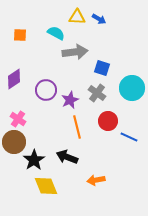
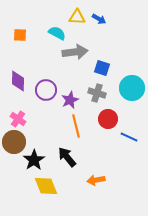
cyan semicircle: moved 1 px right
purple diamond: moved 4 px right, 2 px down; rotated 55 degrees counterclockwise
gray cross: rotated 18 degrees counterclockwise
red circle: moved 2 px up
orange line: moved 1 px left, 1 px up
black arrow: rotated 30 degrees clockwise
